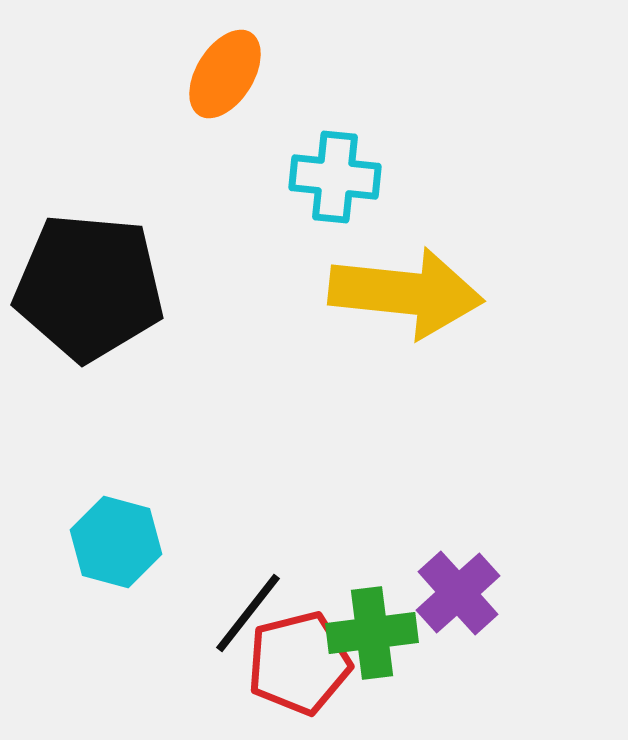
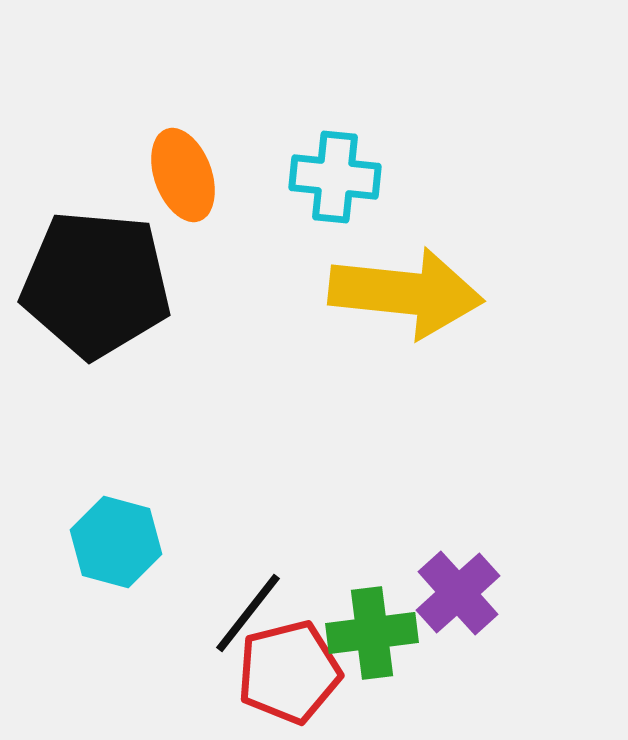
orange ellipse: moved 42 px left, 101 px down; rotated 52 degrees counterclockwise
black pentagon: moved 7 px right, 3 px up
red pentagon: moved 10 px left, 9 px down
